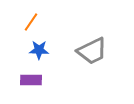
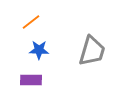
orange line: rotated 18 degrees clockwise
gray trapezoid: rotated 48 degrees counterclockwise
